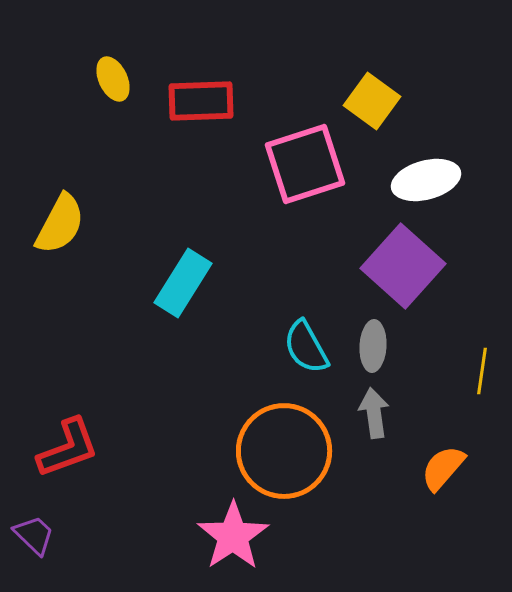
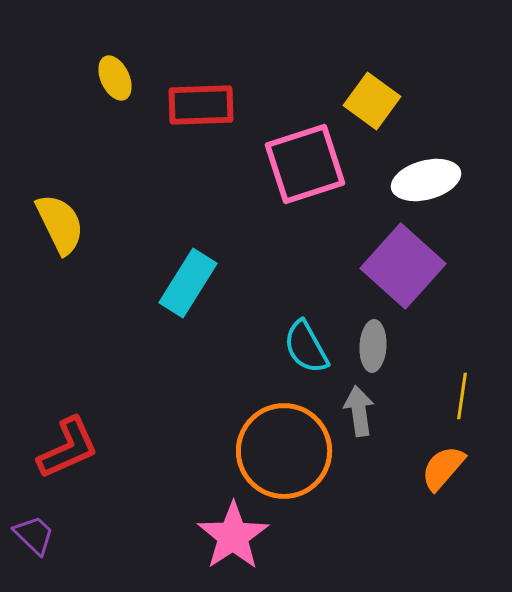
yellow ellipse: moved 2 px right, 1 px up
red rectangle: moved 4 px down
yellow semicircle: rotated 54 degrees counterclockwise
cyan rectangle: moved 5 px right
yellow line: moved 20 px left, 25 px down
gray arrow: moved 15 px left, 2 px up
red L-shape: rotated 4 degrees counterclockwise
